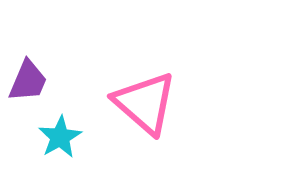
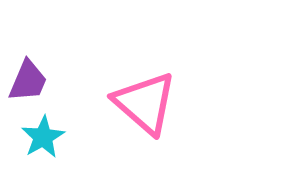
cyan star: moved 17 px left
